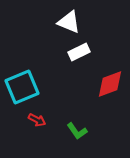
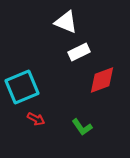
white triangle: moved 3 px left
red diamond: moved 8 px left, 4 px up
red arrow: moved 1 px left, 1 px up
green L-shape: moved 5 px right, 4 px up
